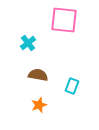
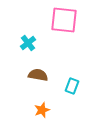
orange star: moved 3 px right, 5 px down
